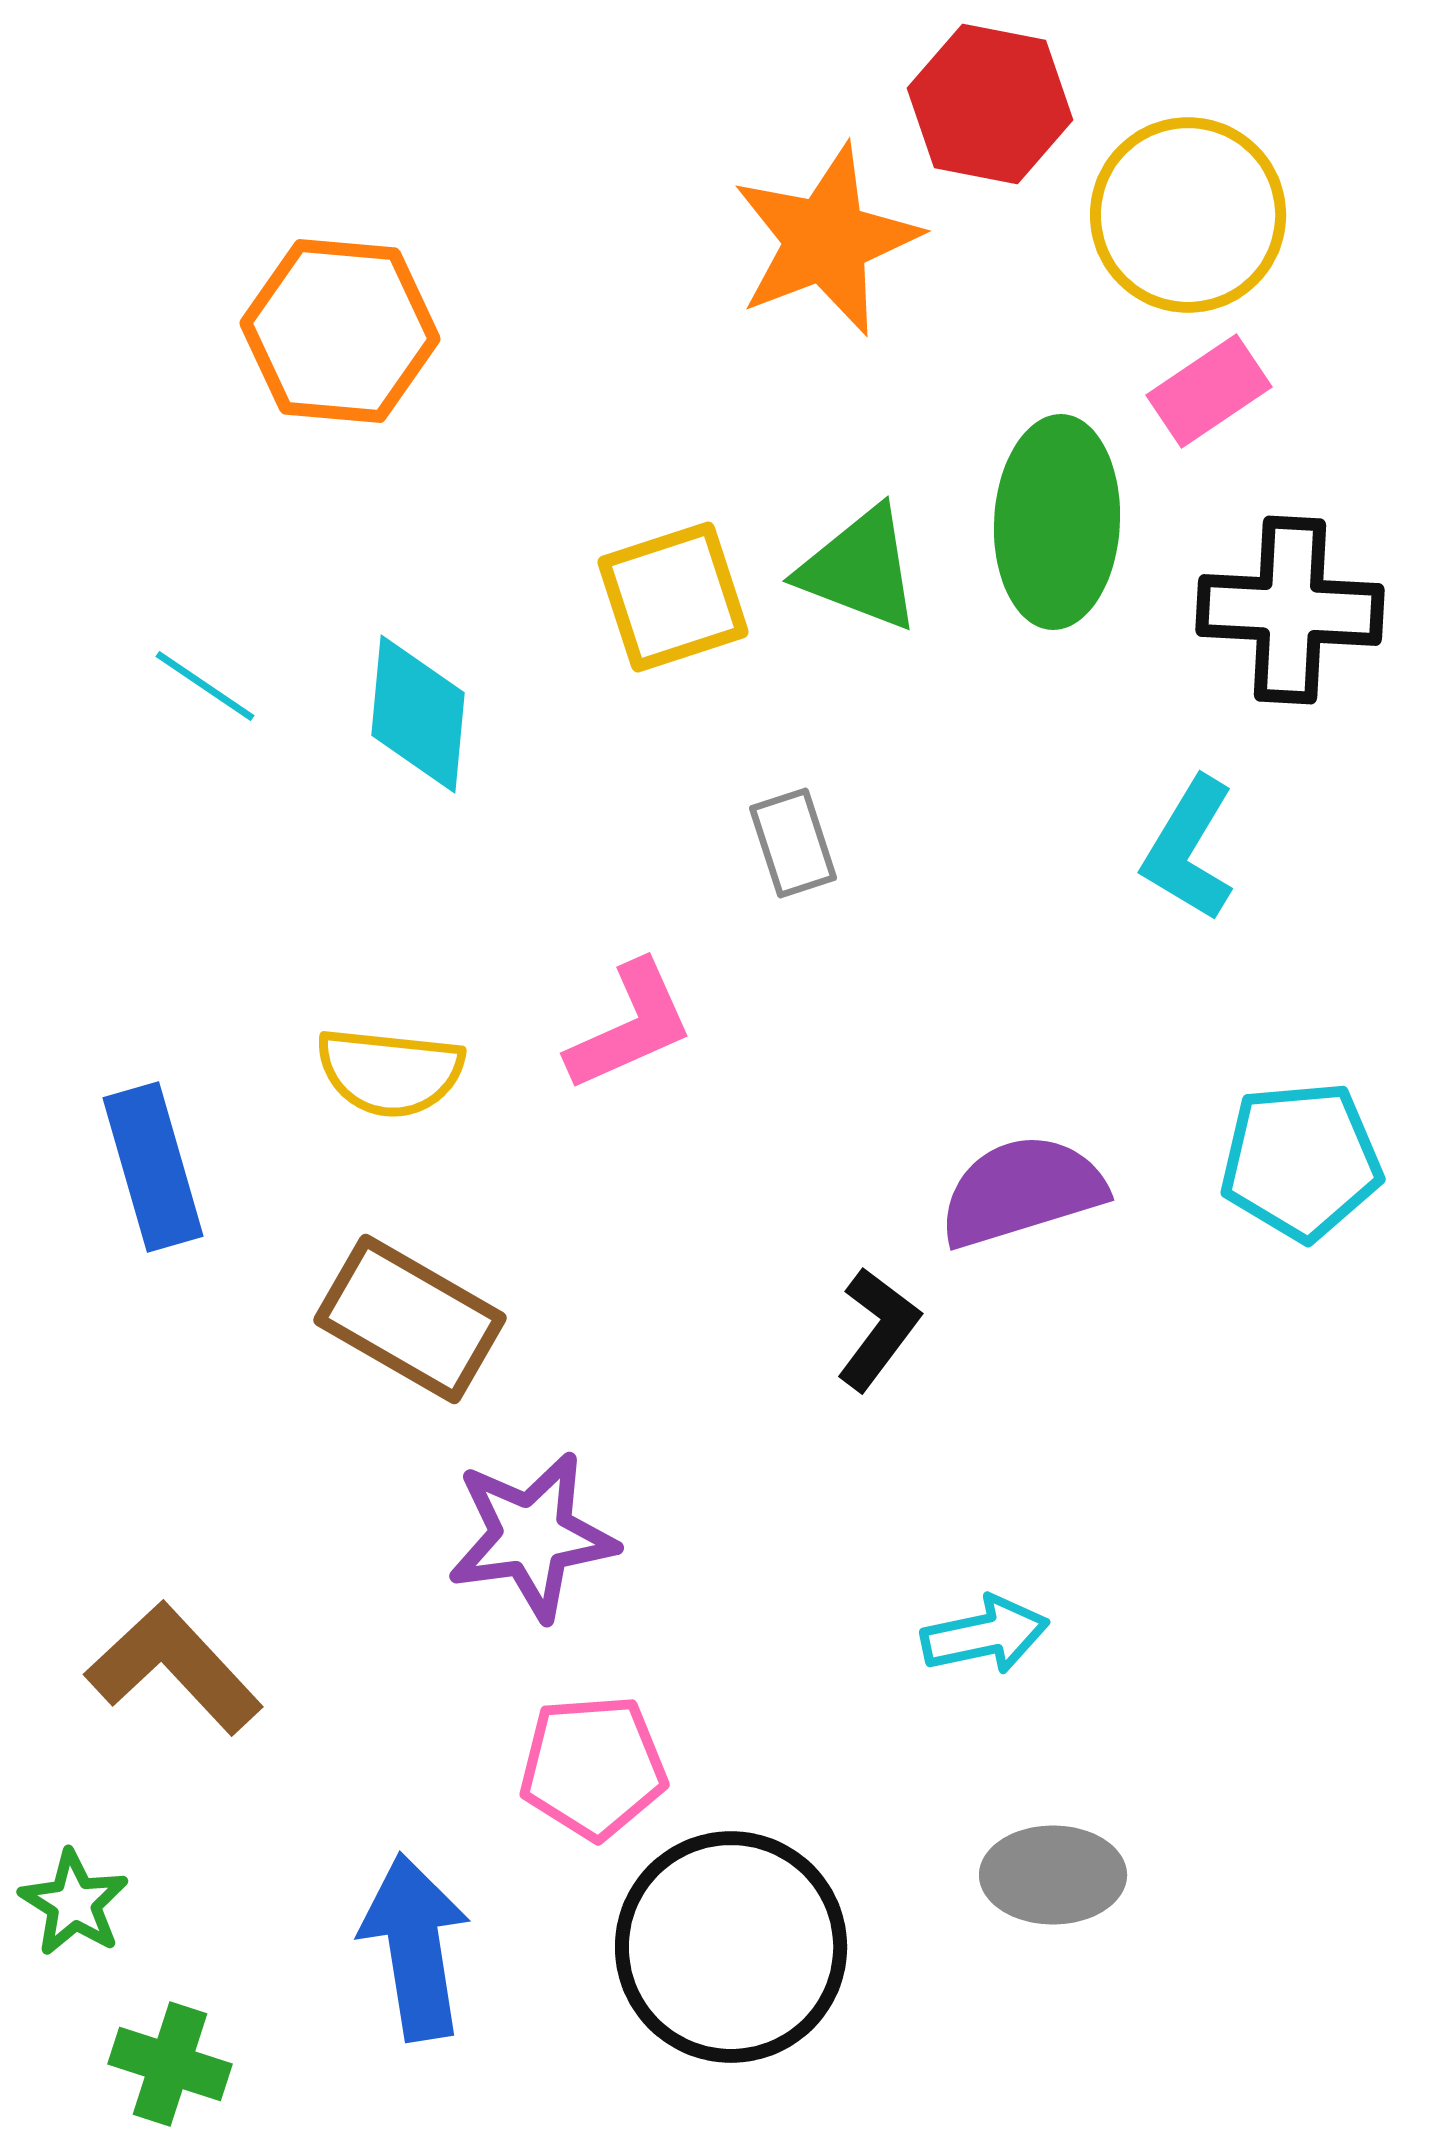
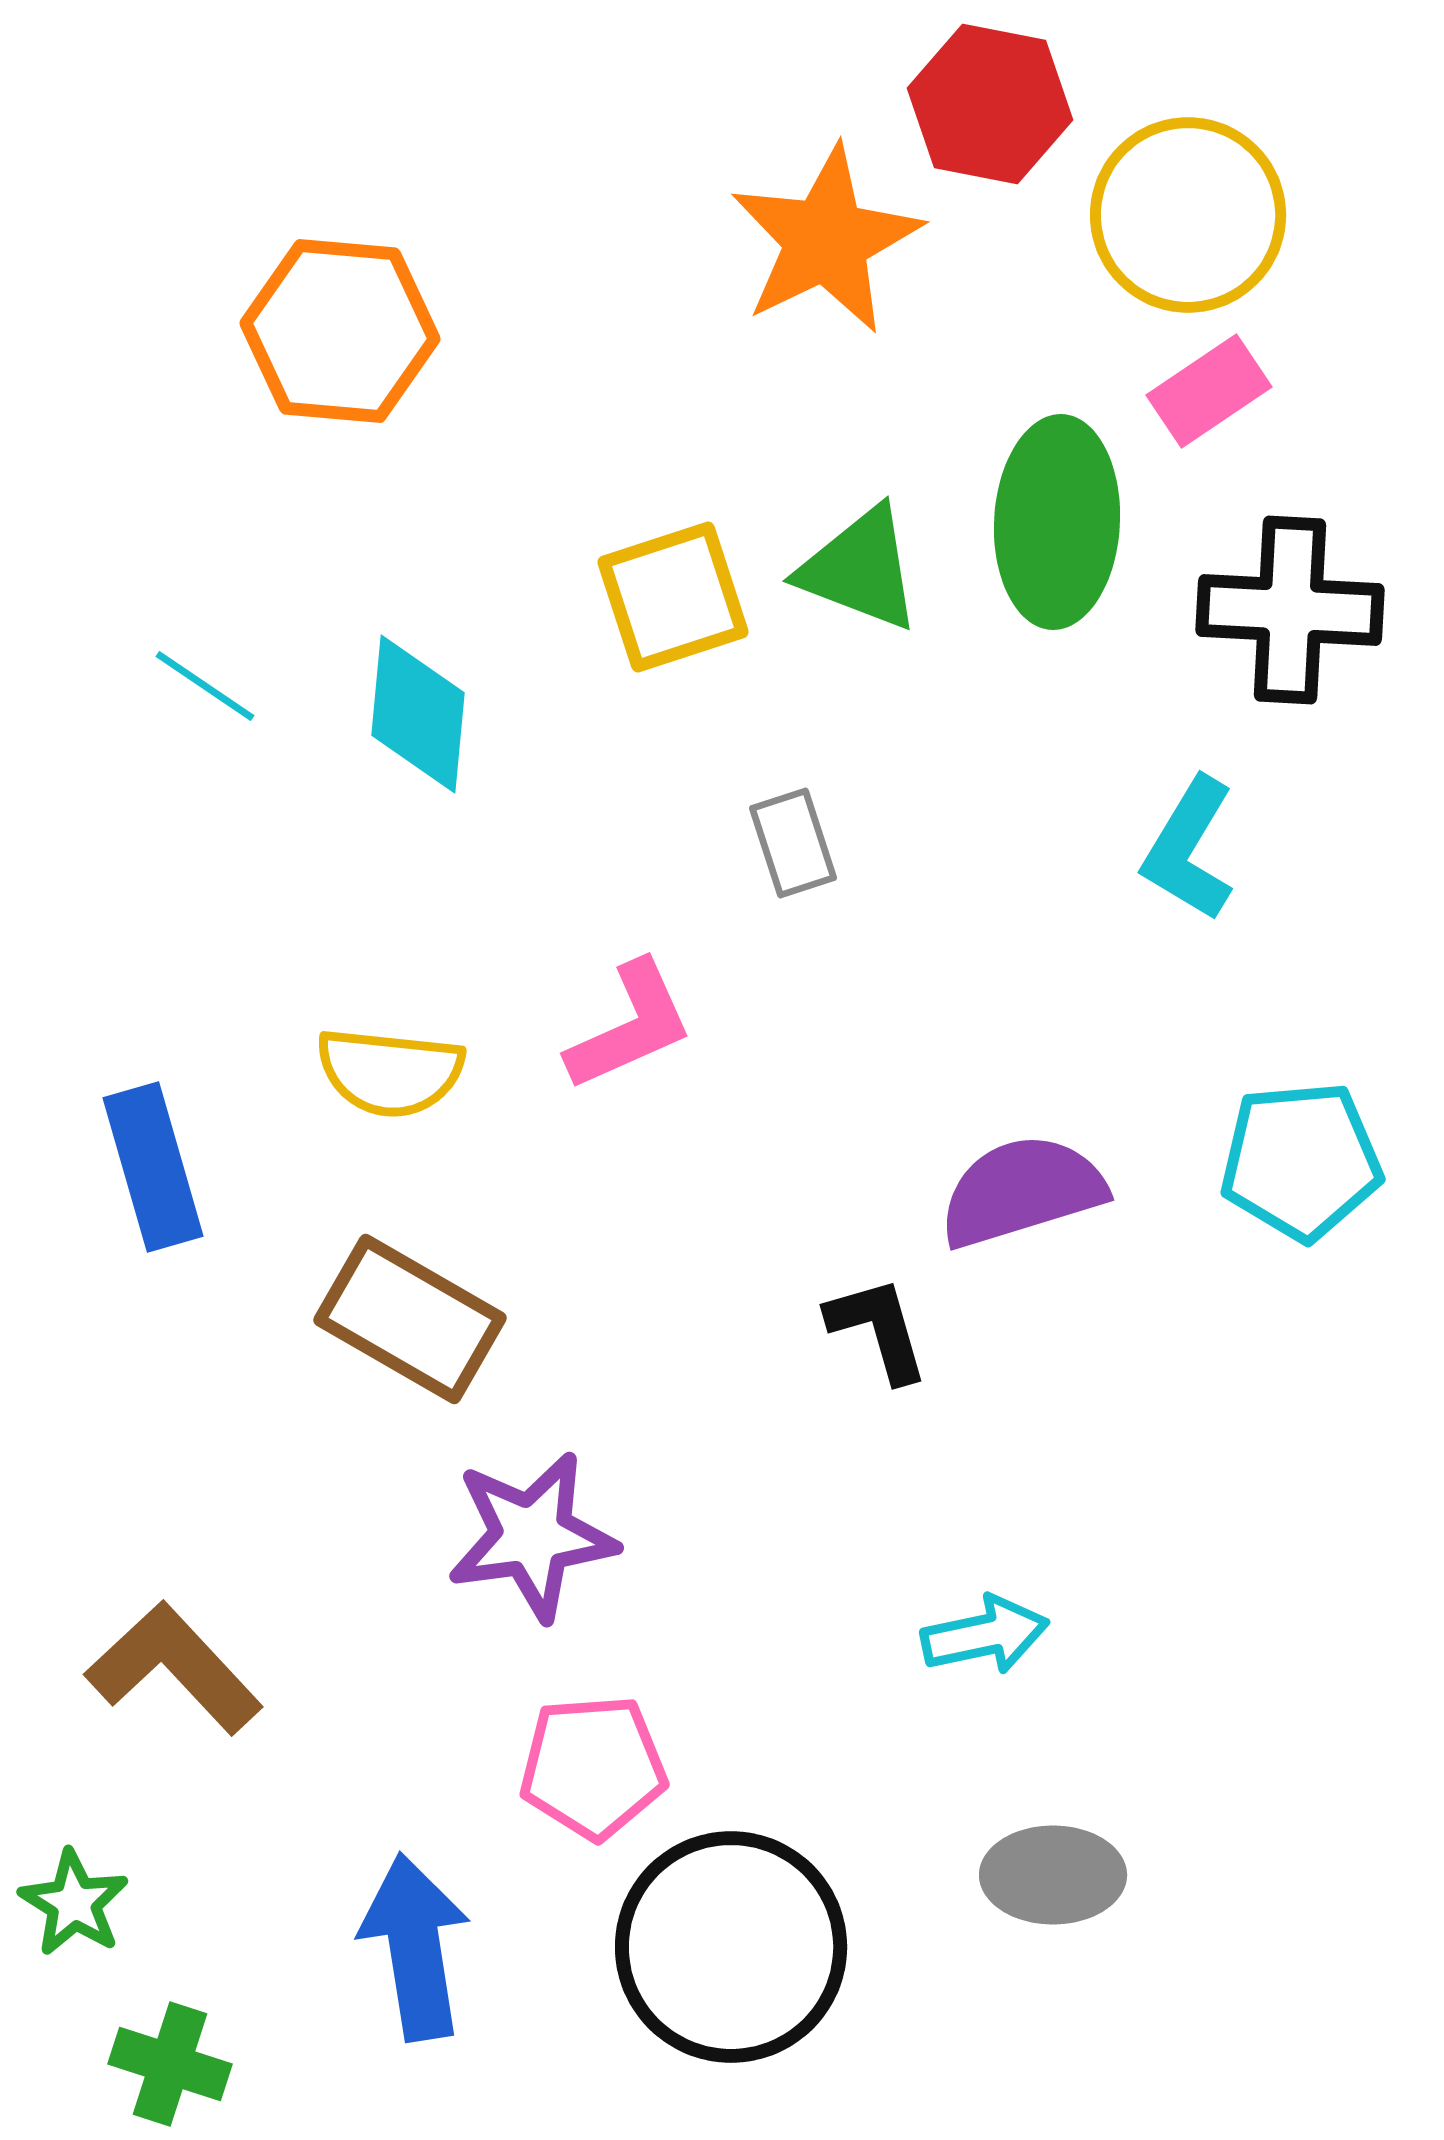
orange star: rotated 5 degrees counterclockwise
black L-shape: rotated 53 degrees counterclockwise
